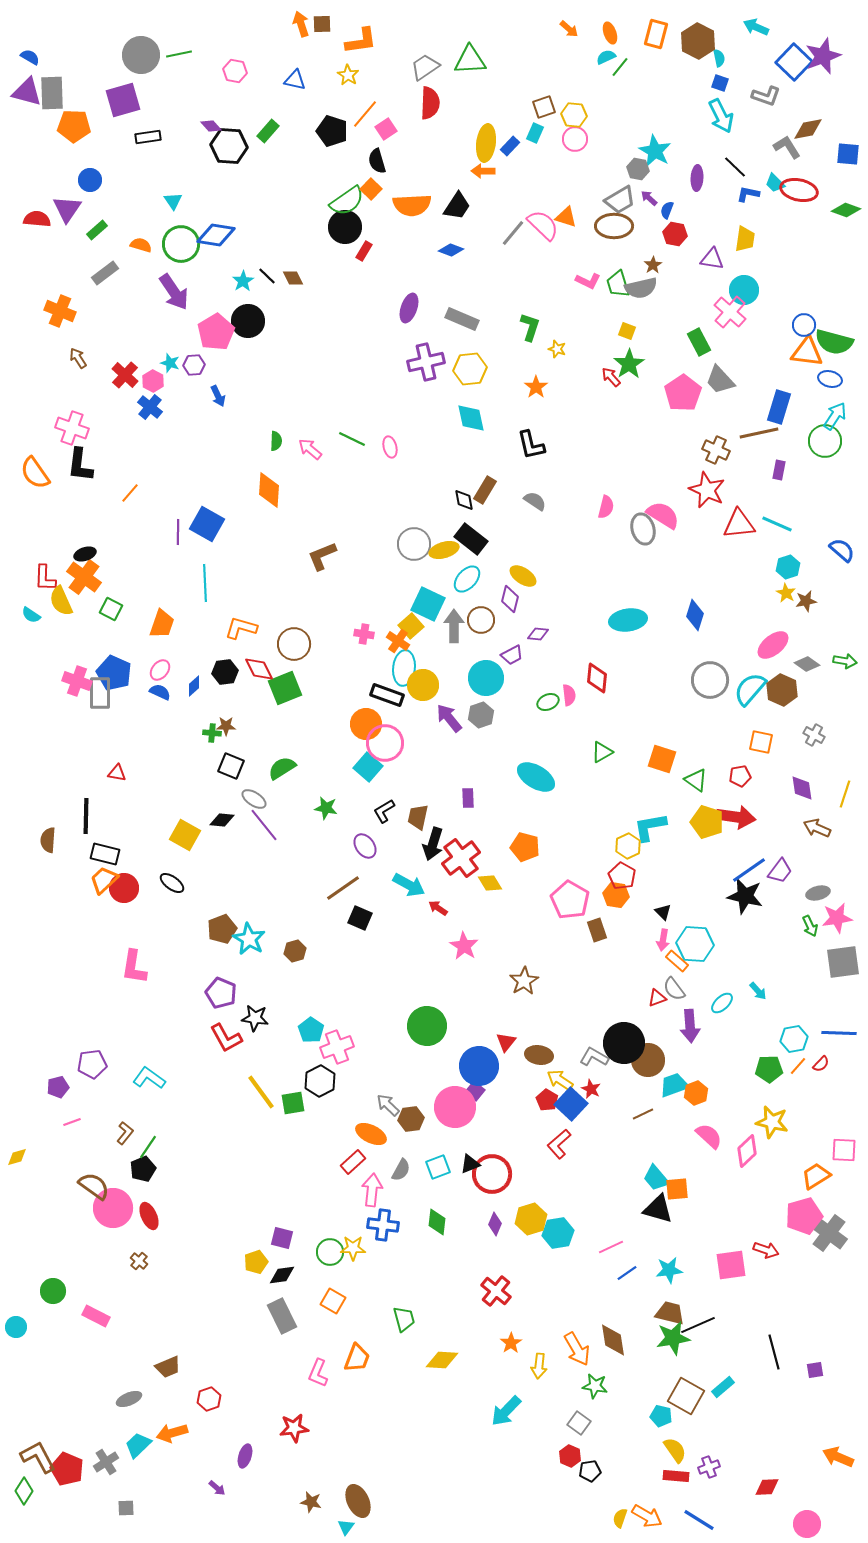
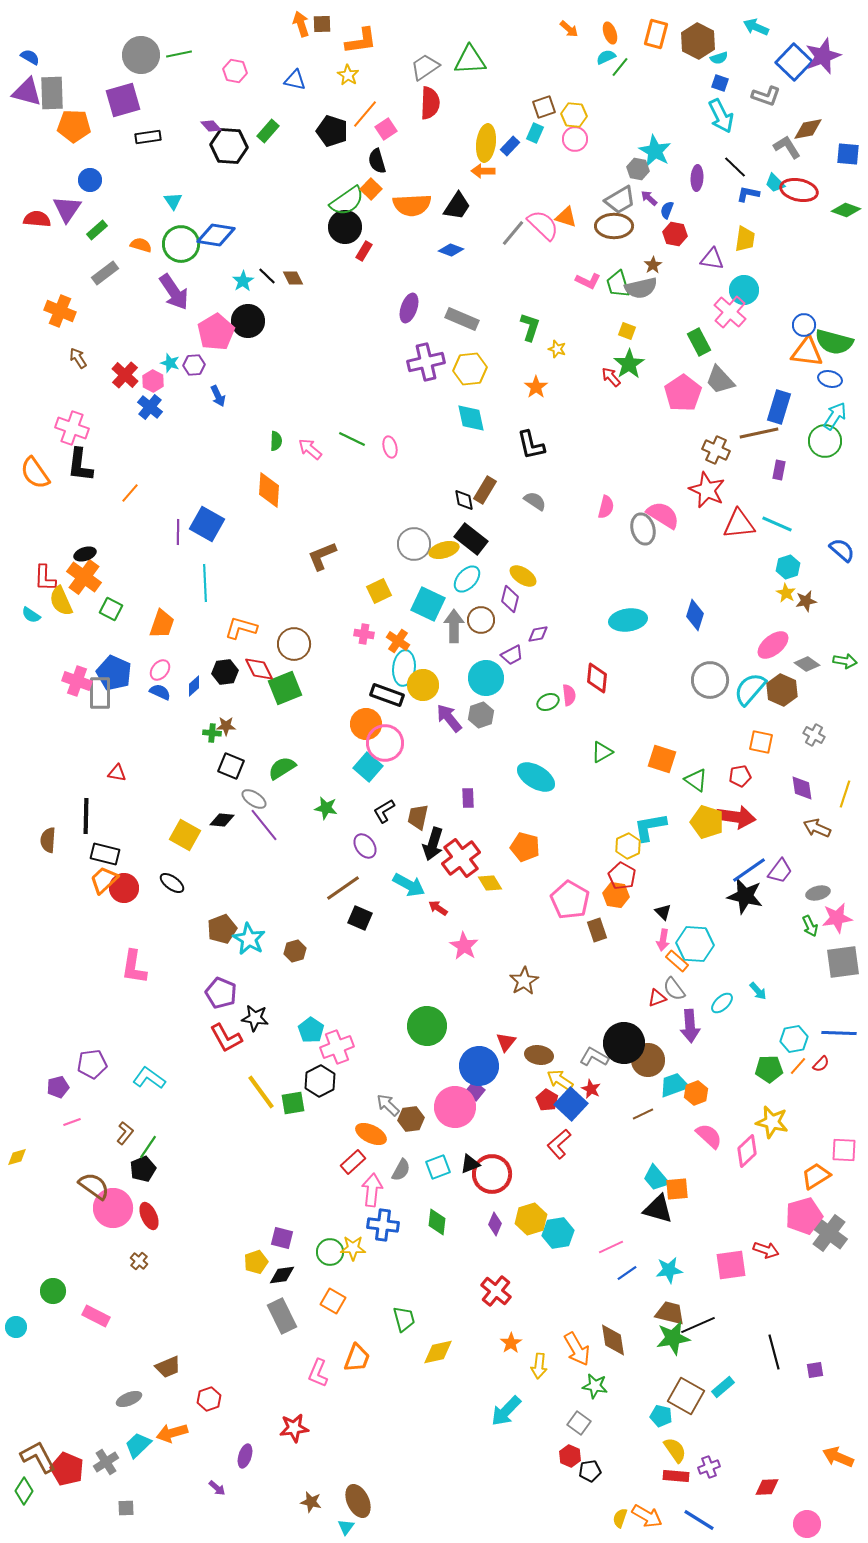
cyan semicircle at (719, 58): rotated 84 degrees clockwise
yellow square at (411, 626): moved 32 px left, 35 px up; rotated 15 degrees clockwise
purple diamond at (538, 634): rotated 15 degrees counterclockwise
yellow diamond at (442, 1360): moved 4 px left, 8 px up; rotated 16 degrees counterclockwise
